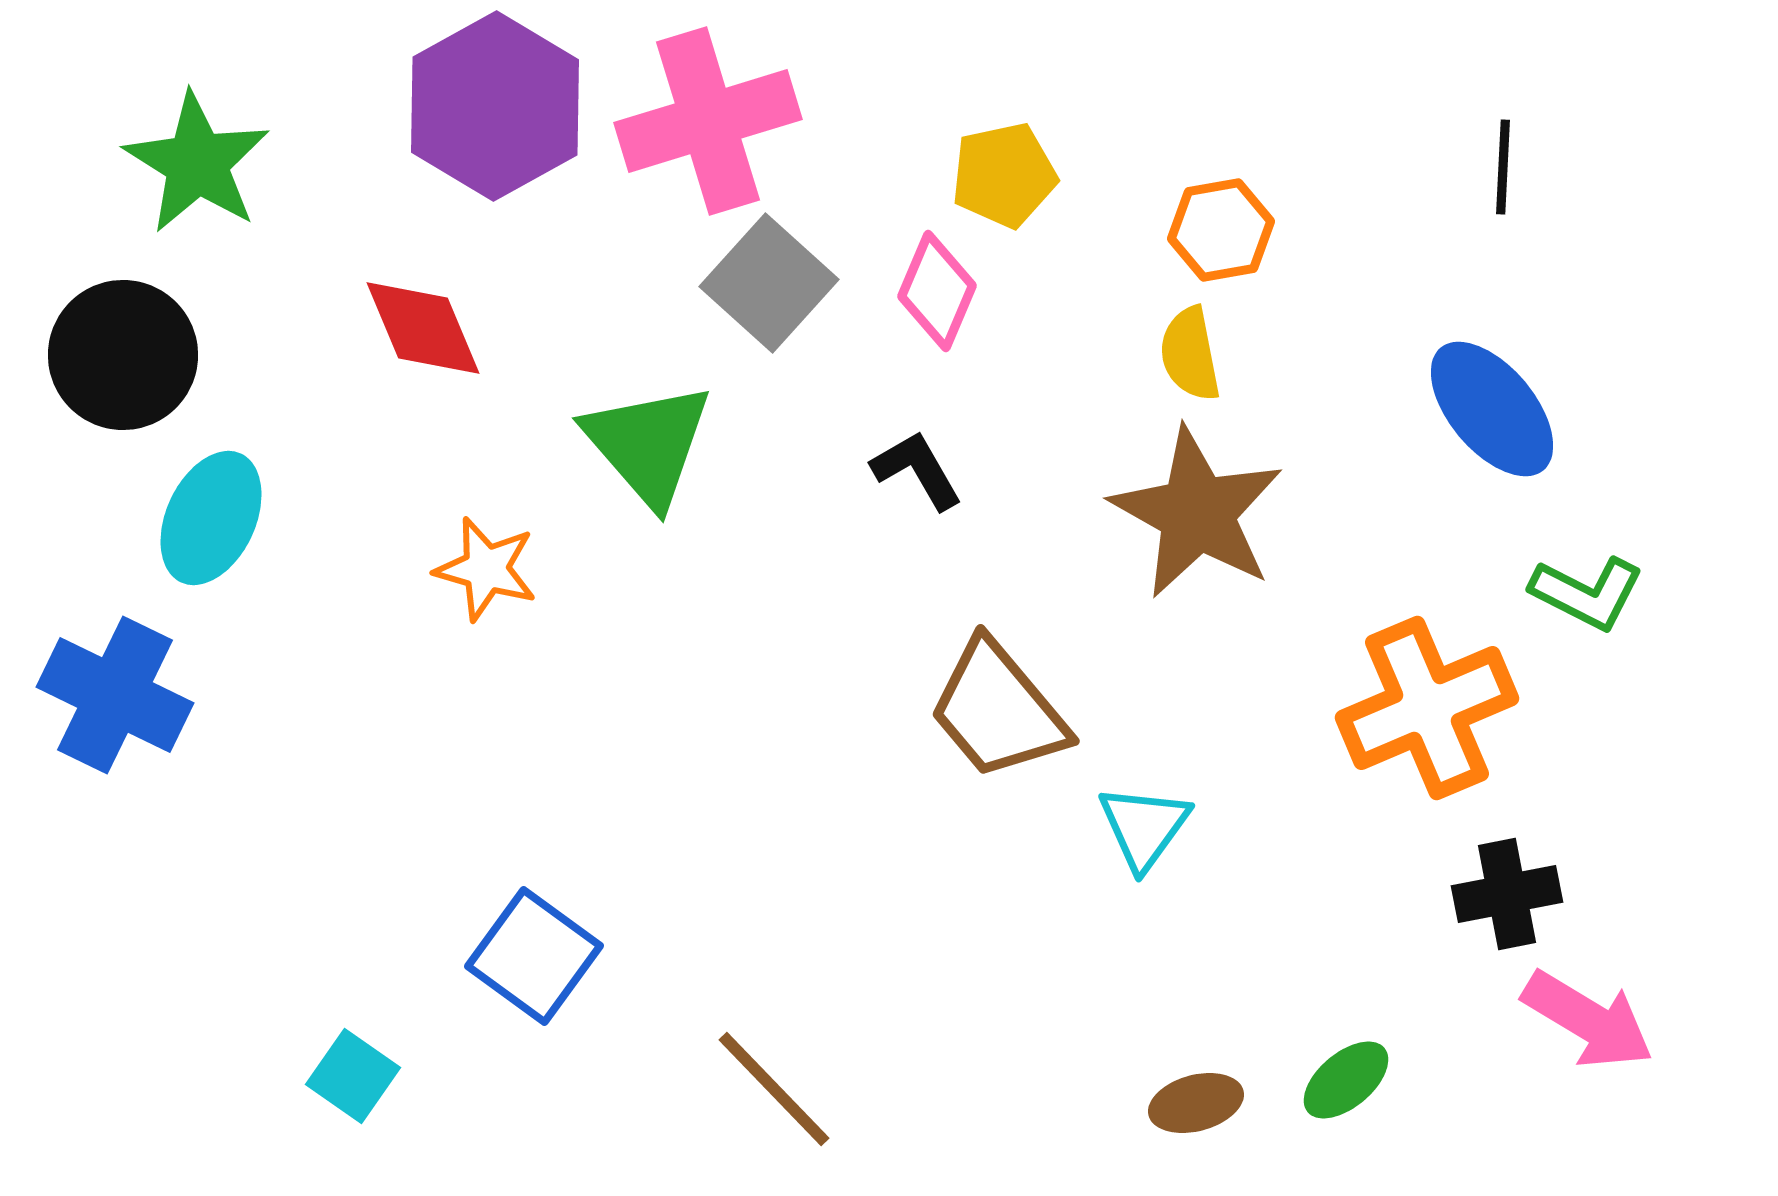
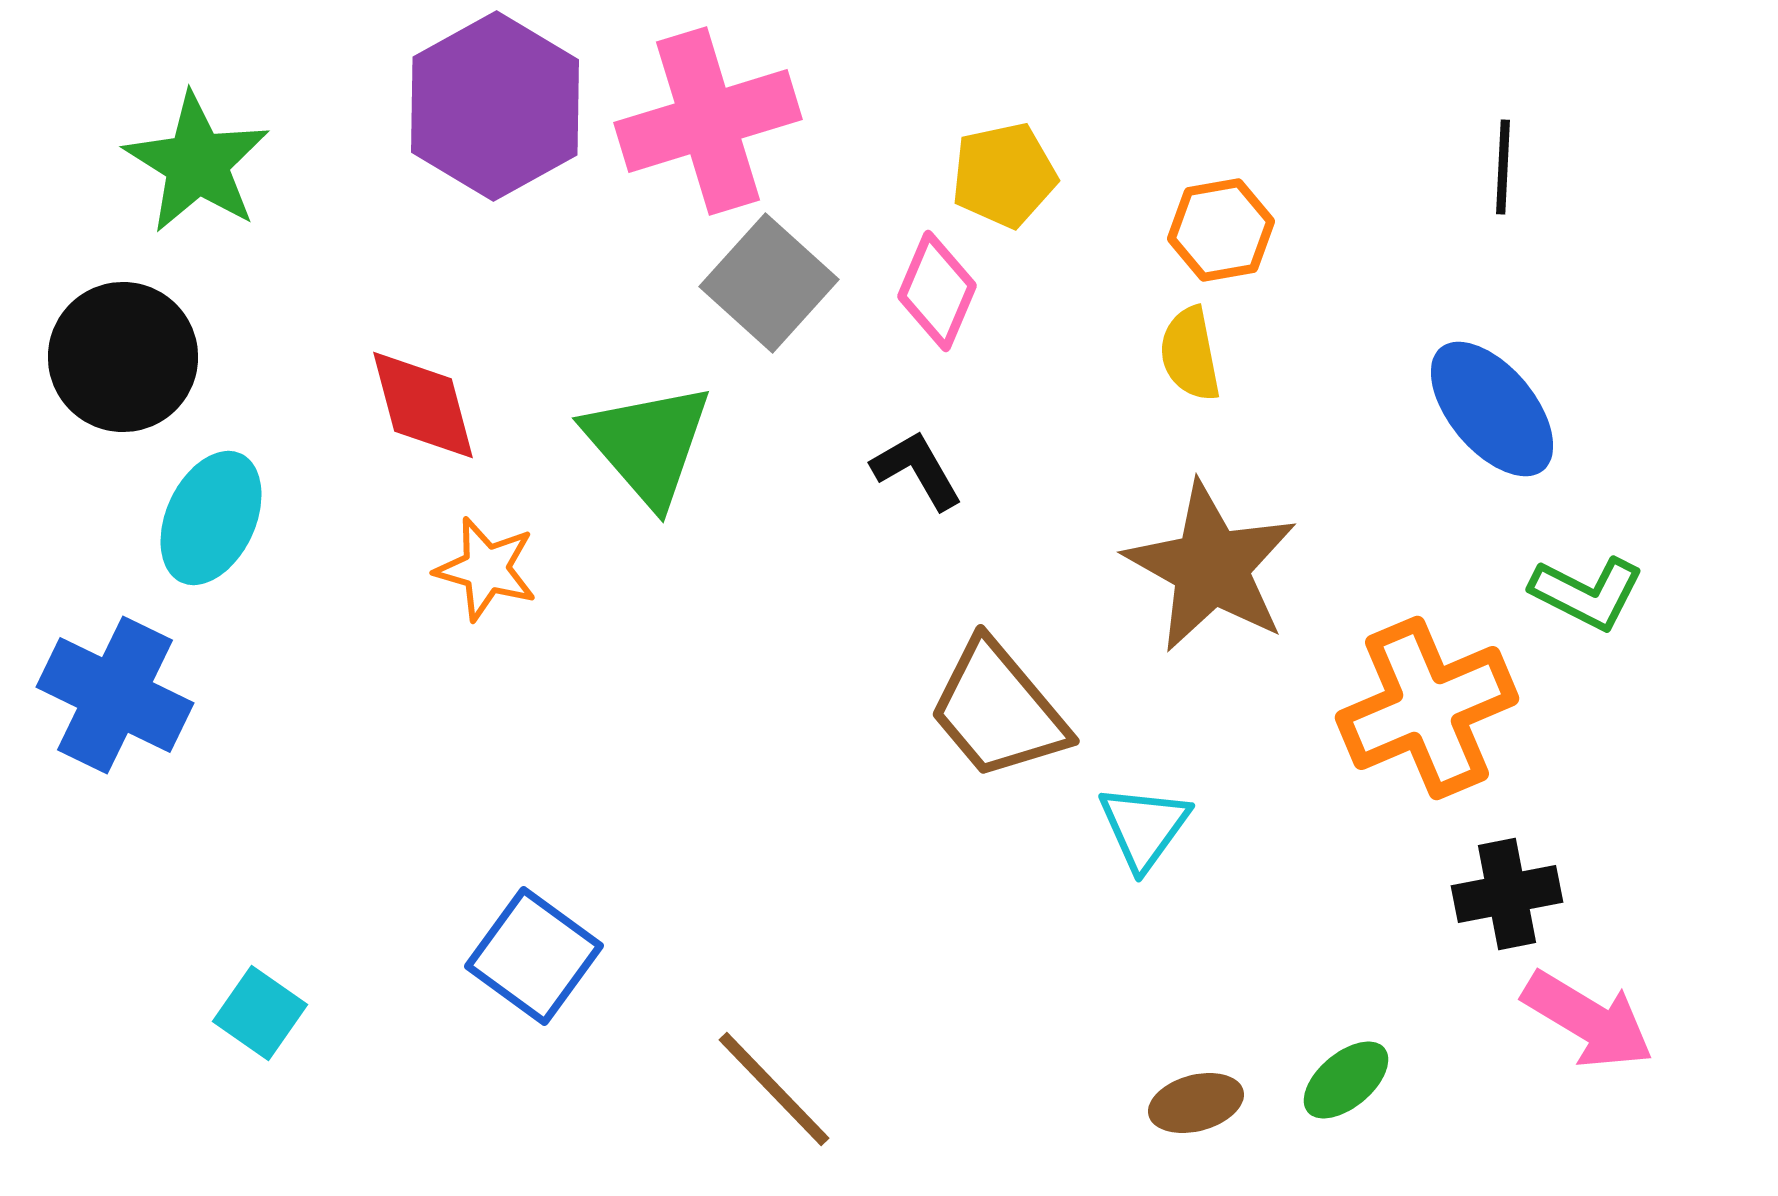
red diamond: moved 77 px down; rotated 8 degrees clockwise
black circle: moved 2 px down
brown star: moved 14 px right, 54 px down
cyan square: moved 93 px left, 63 px up
